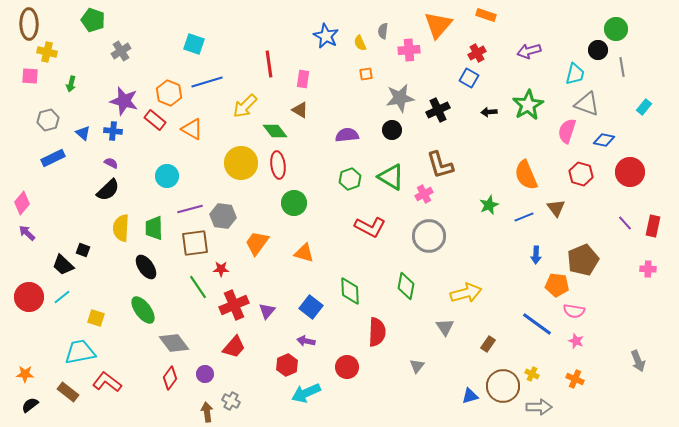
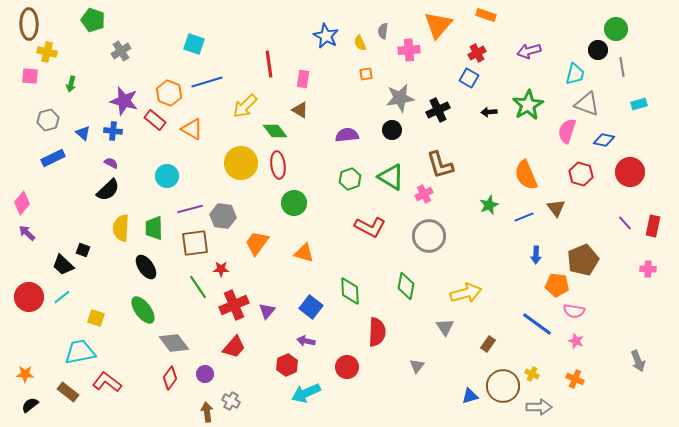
cyan rectangle at (644, 107): moved 5 px left, 3 px up; rotated 35 degrees clockwise
